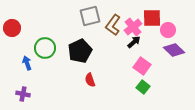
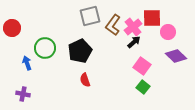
pink circle: moved 2 px down
purple diamond: moved 2 px right, 6 px down
red semicircle: moved 5 px left
